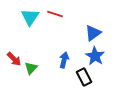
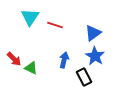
red line: moved 11 px down
green triangle: rotated 48 degrees counterclockwise
